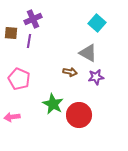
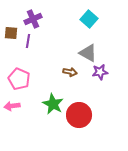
cyan square: moved 8 px left, 4 px up
purple line: moved 1 px left
purple star: moved 4 px right, 5 px up
pink arrow: moved 11 px up
